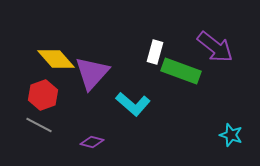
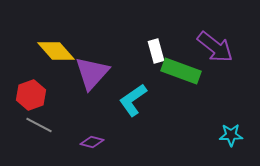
white rectangle: moved 1 px right, 1 px up; rotated 30 degrees counterclockwise
yellow diamond: moved 8 px up
red hexagon: moved 12 px left
cyan L-shape: moved 4 px up; rotated 104 degrees clockwise
cyan star: rotated 20 degrees counterclockwise
